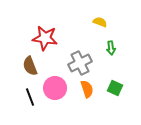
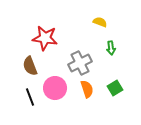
green square: rotated 35 degrees clockwise
